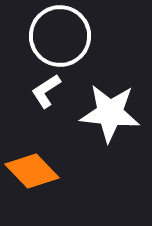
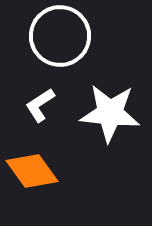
white L-shape: moved 6 px left, 14 px down
orange diamond: rotated 8 degrees clockwise
